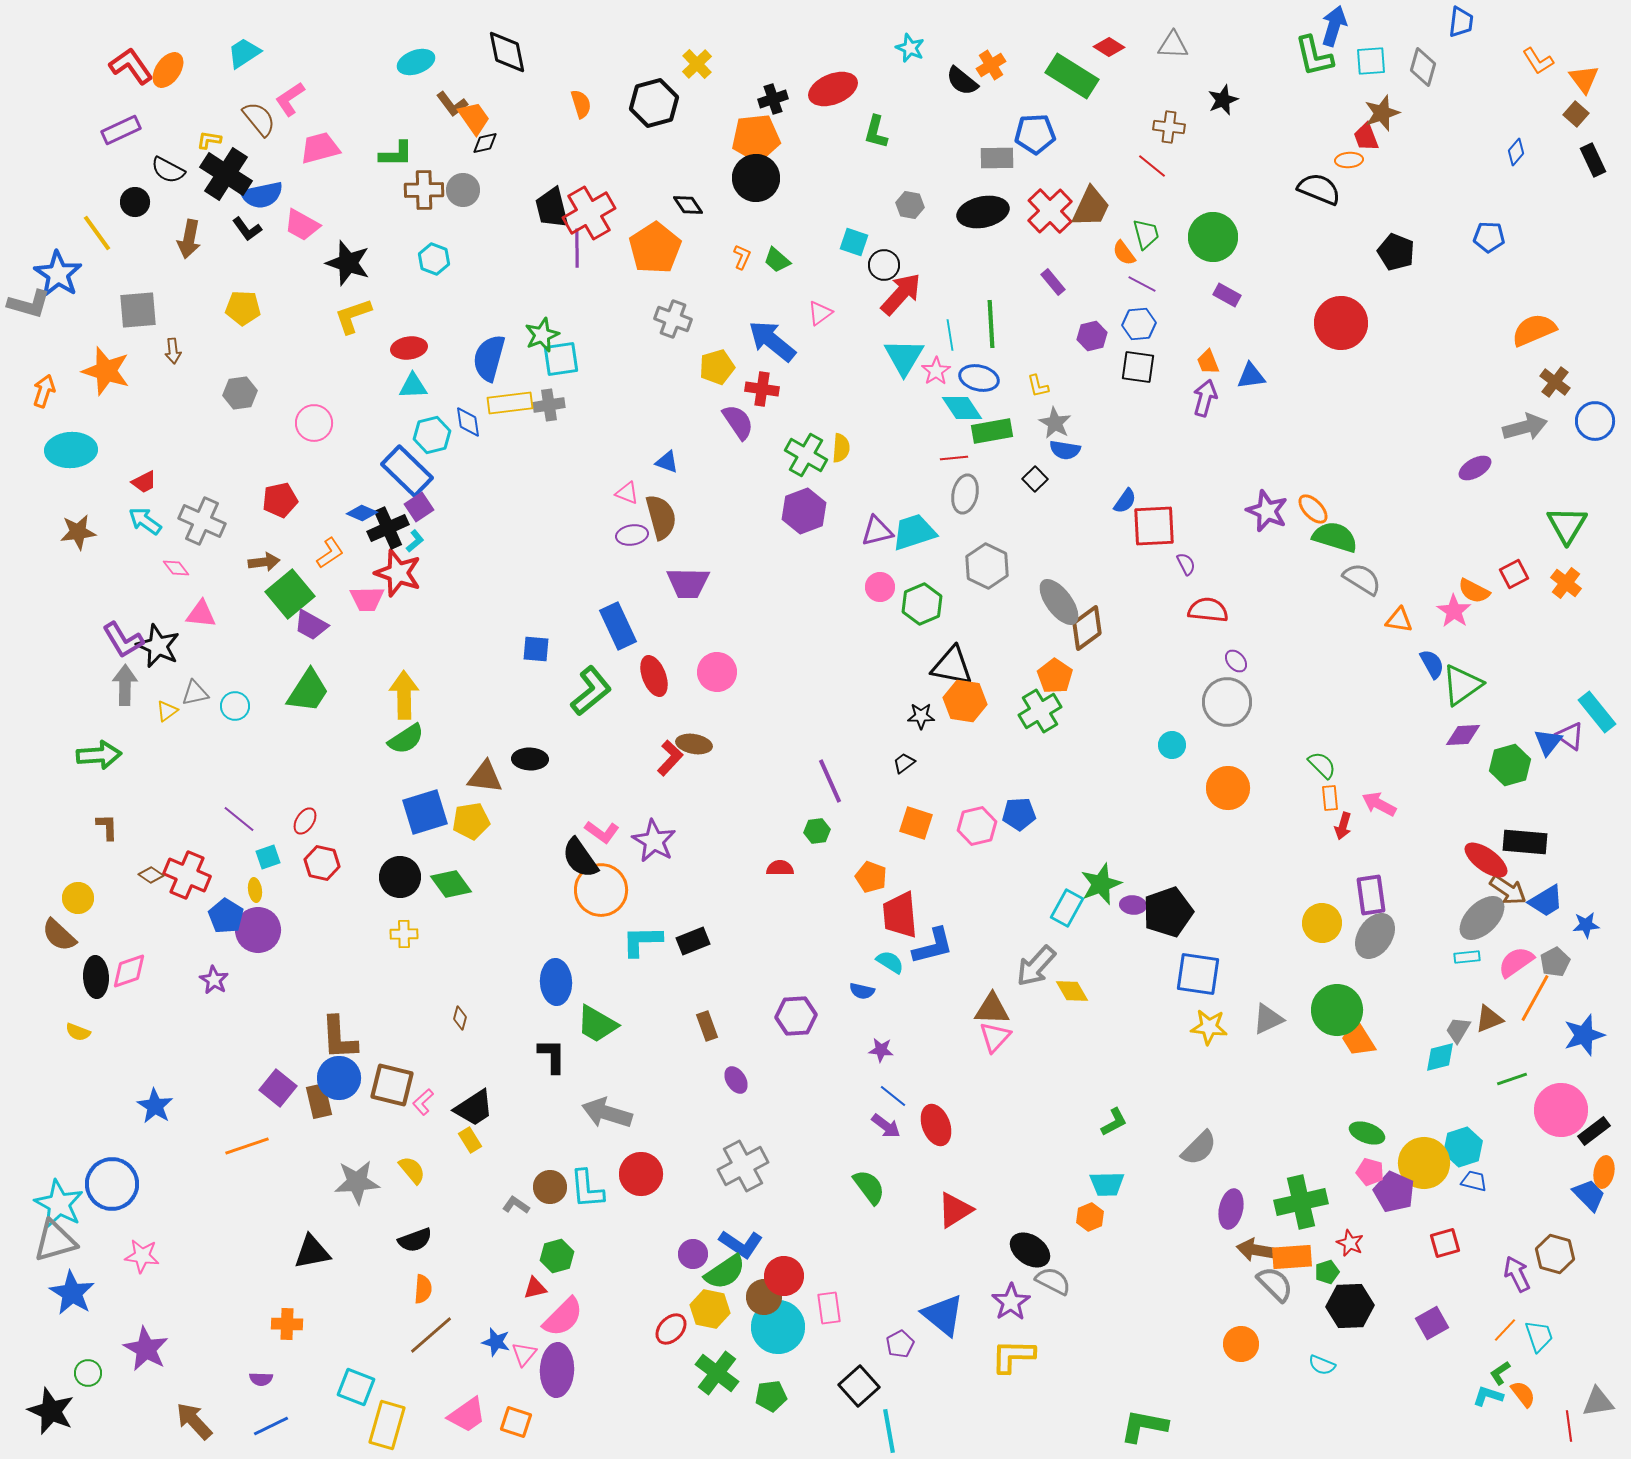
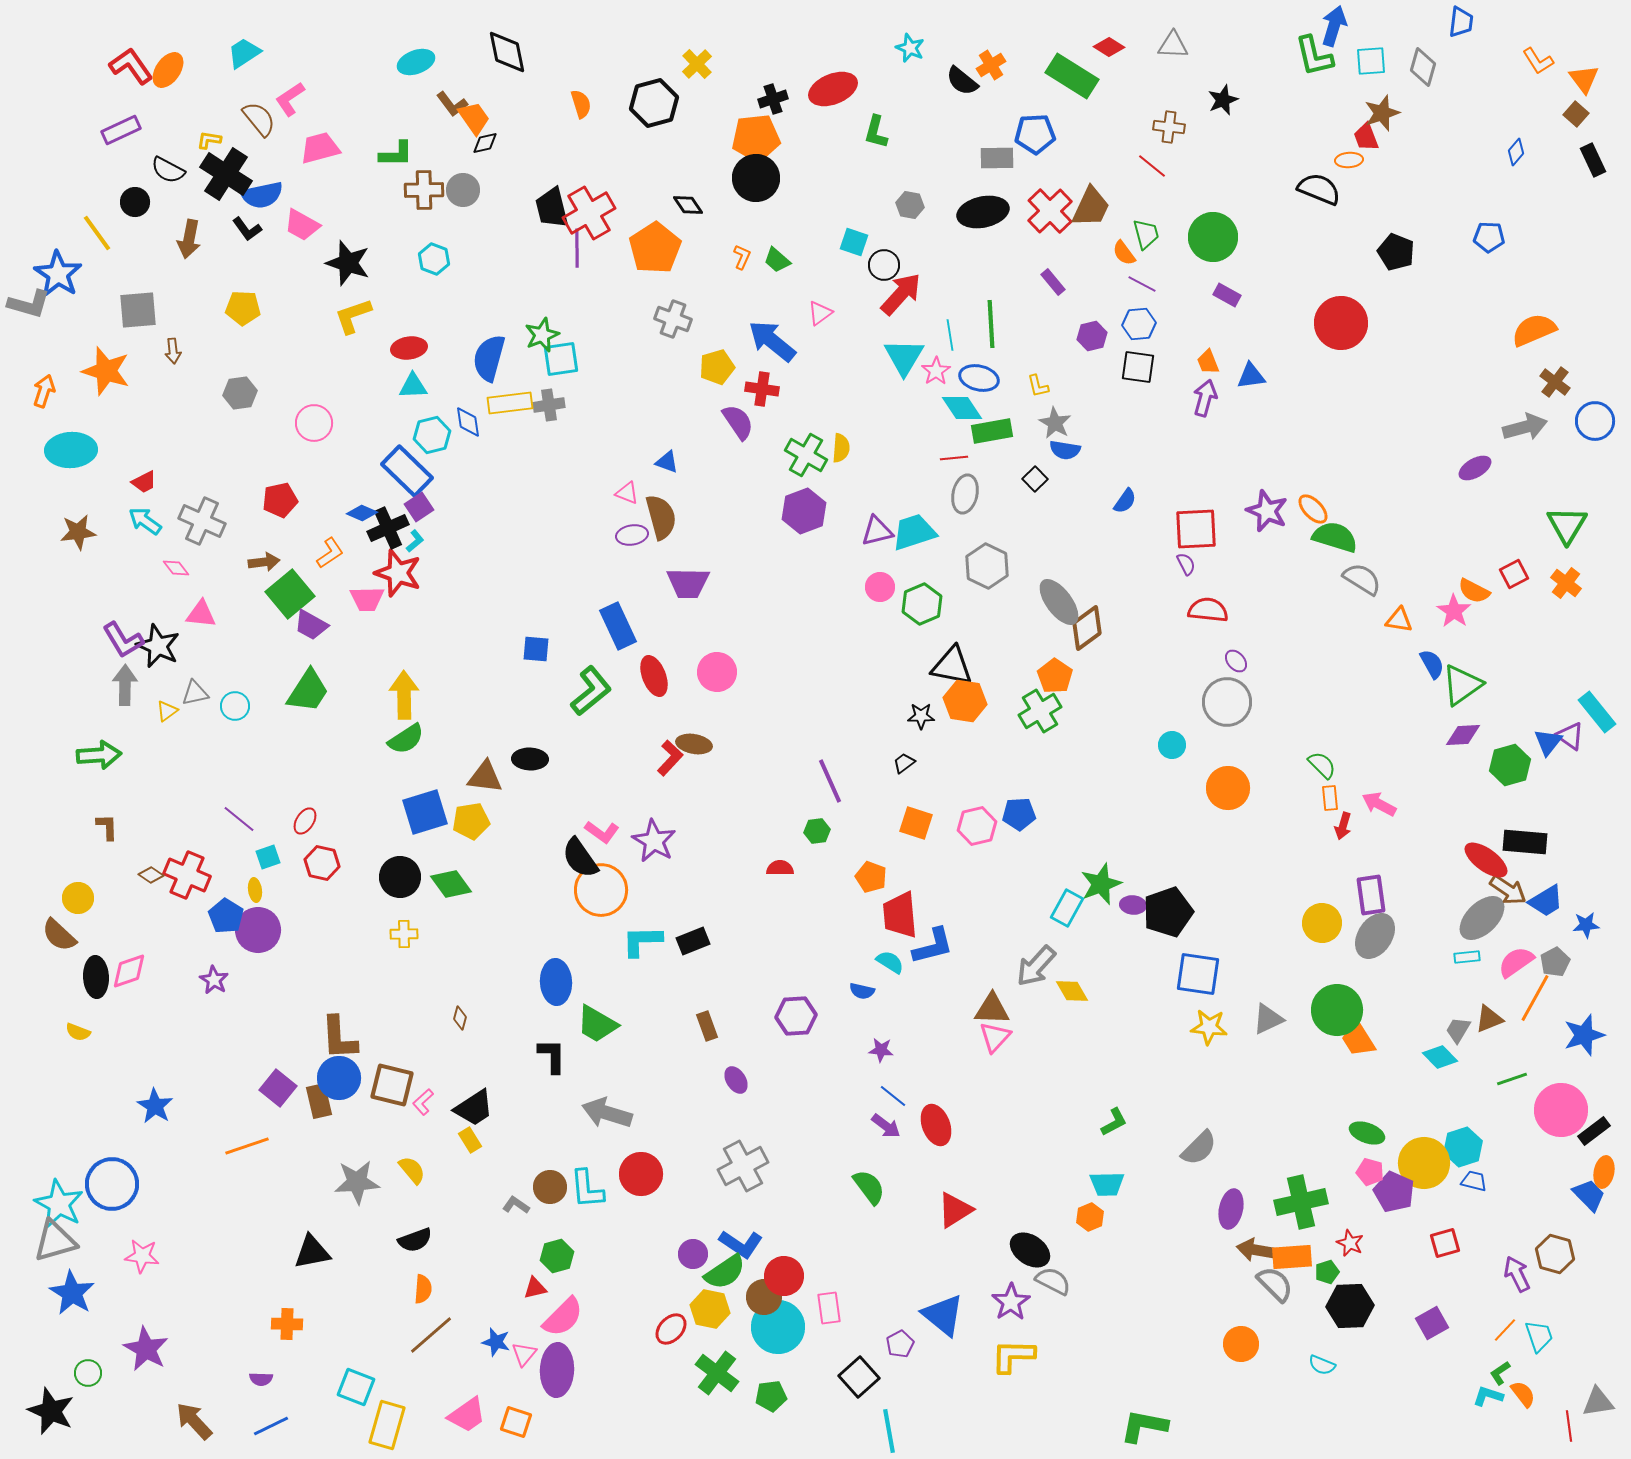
red square at (1154, 526): moved 42 px right, 3 px down
cyan diamond at (1440, 1057): rotated 60 degrees clockwise
black square at (859, 1386): moved 9 px up
